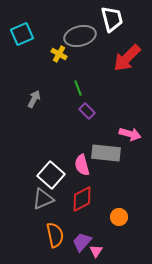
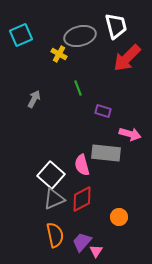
white trapezoid: moved 4 px right, 7 px down
cyan square: moved 1 px left, 1 px down
purple rectangle: moved 16 px right; rotated 28 degrees counterclockwise
gray triangle: moved 11 px right
